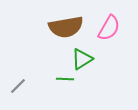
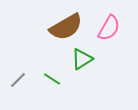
brown semicircle: rotated 20 degrees counterclockwise
green line: moved 13 px left; rotated 30 degrees clockwise
gray line: moved 6 px up
